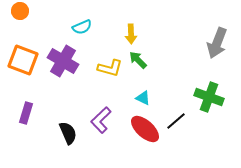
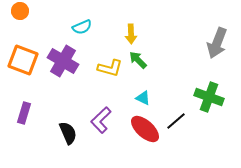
purple rectangle: moved 2 px left
